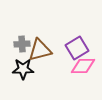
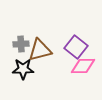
gray cross: moved 1 px left
purple square: moved 1 px left, 1 px up; rotated 20 degrees counterclockwise
